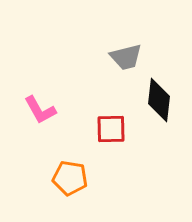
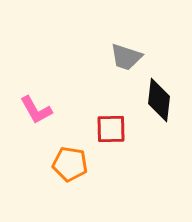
gray trapezoid: rotated 32 degrees clockwise
pink L-shape: moved 4 px left
orange pentagon: moved 14 px up
